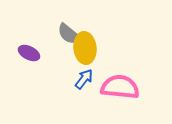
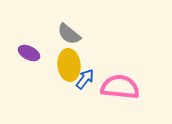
yellow ellipse: moved 16 px left, 17 px down
blue arrow: moved 1 px right
